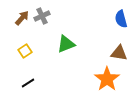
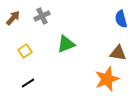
brown arrow: moved 9 px left
brown triangle: moved 1 px left
orange star: rotated 15 degrees clockwise
